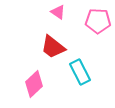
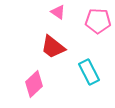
cyan rectangle: moved 9 px right
